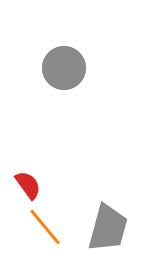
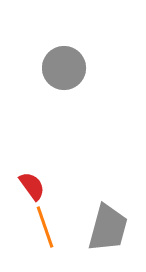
red semicircle: moved 4 px right, 1 px down
orange line: rotated 21 degrees clockwise
